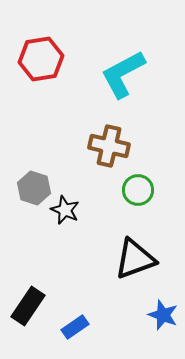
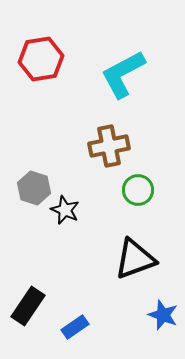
brown cross: rotated 24 degrees counterclockwise
